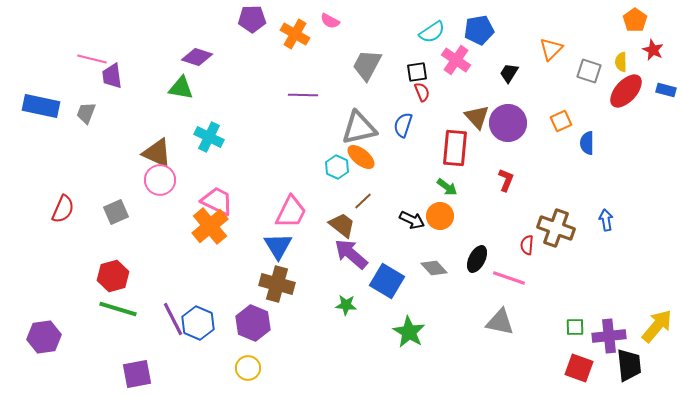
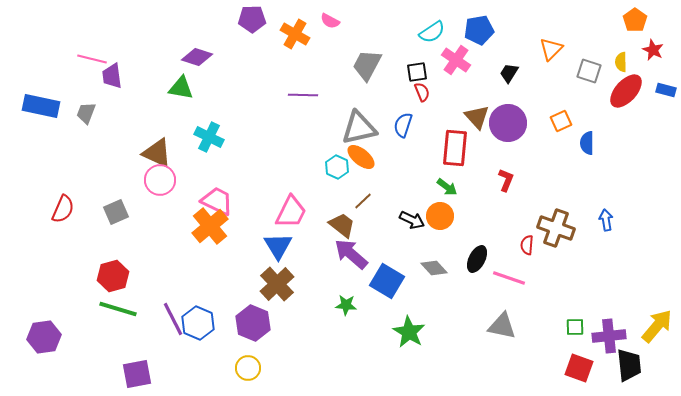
brown cross at (277, 284): rotated 32 degrees clockwise
gray triangle at (500, 322): moved 2 px right, 4 px down
